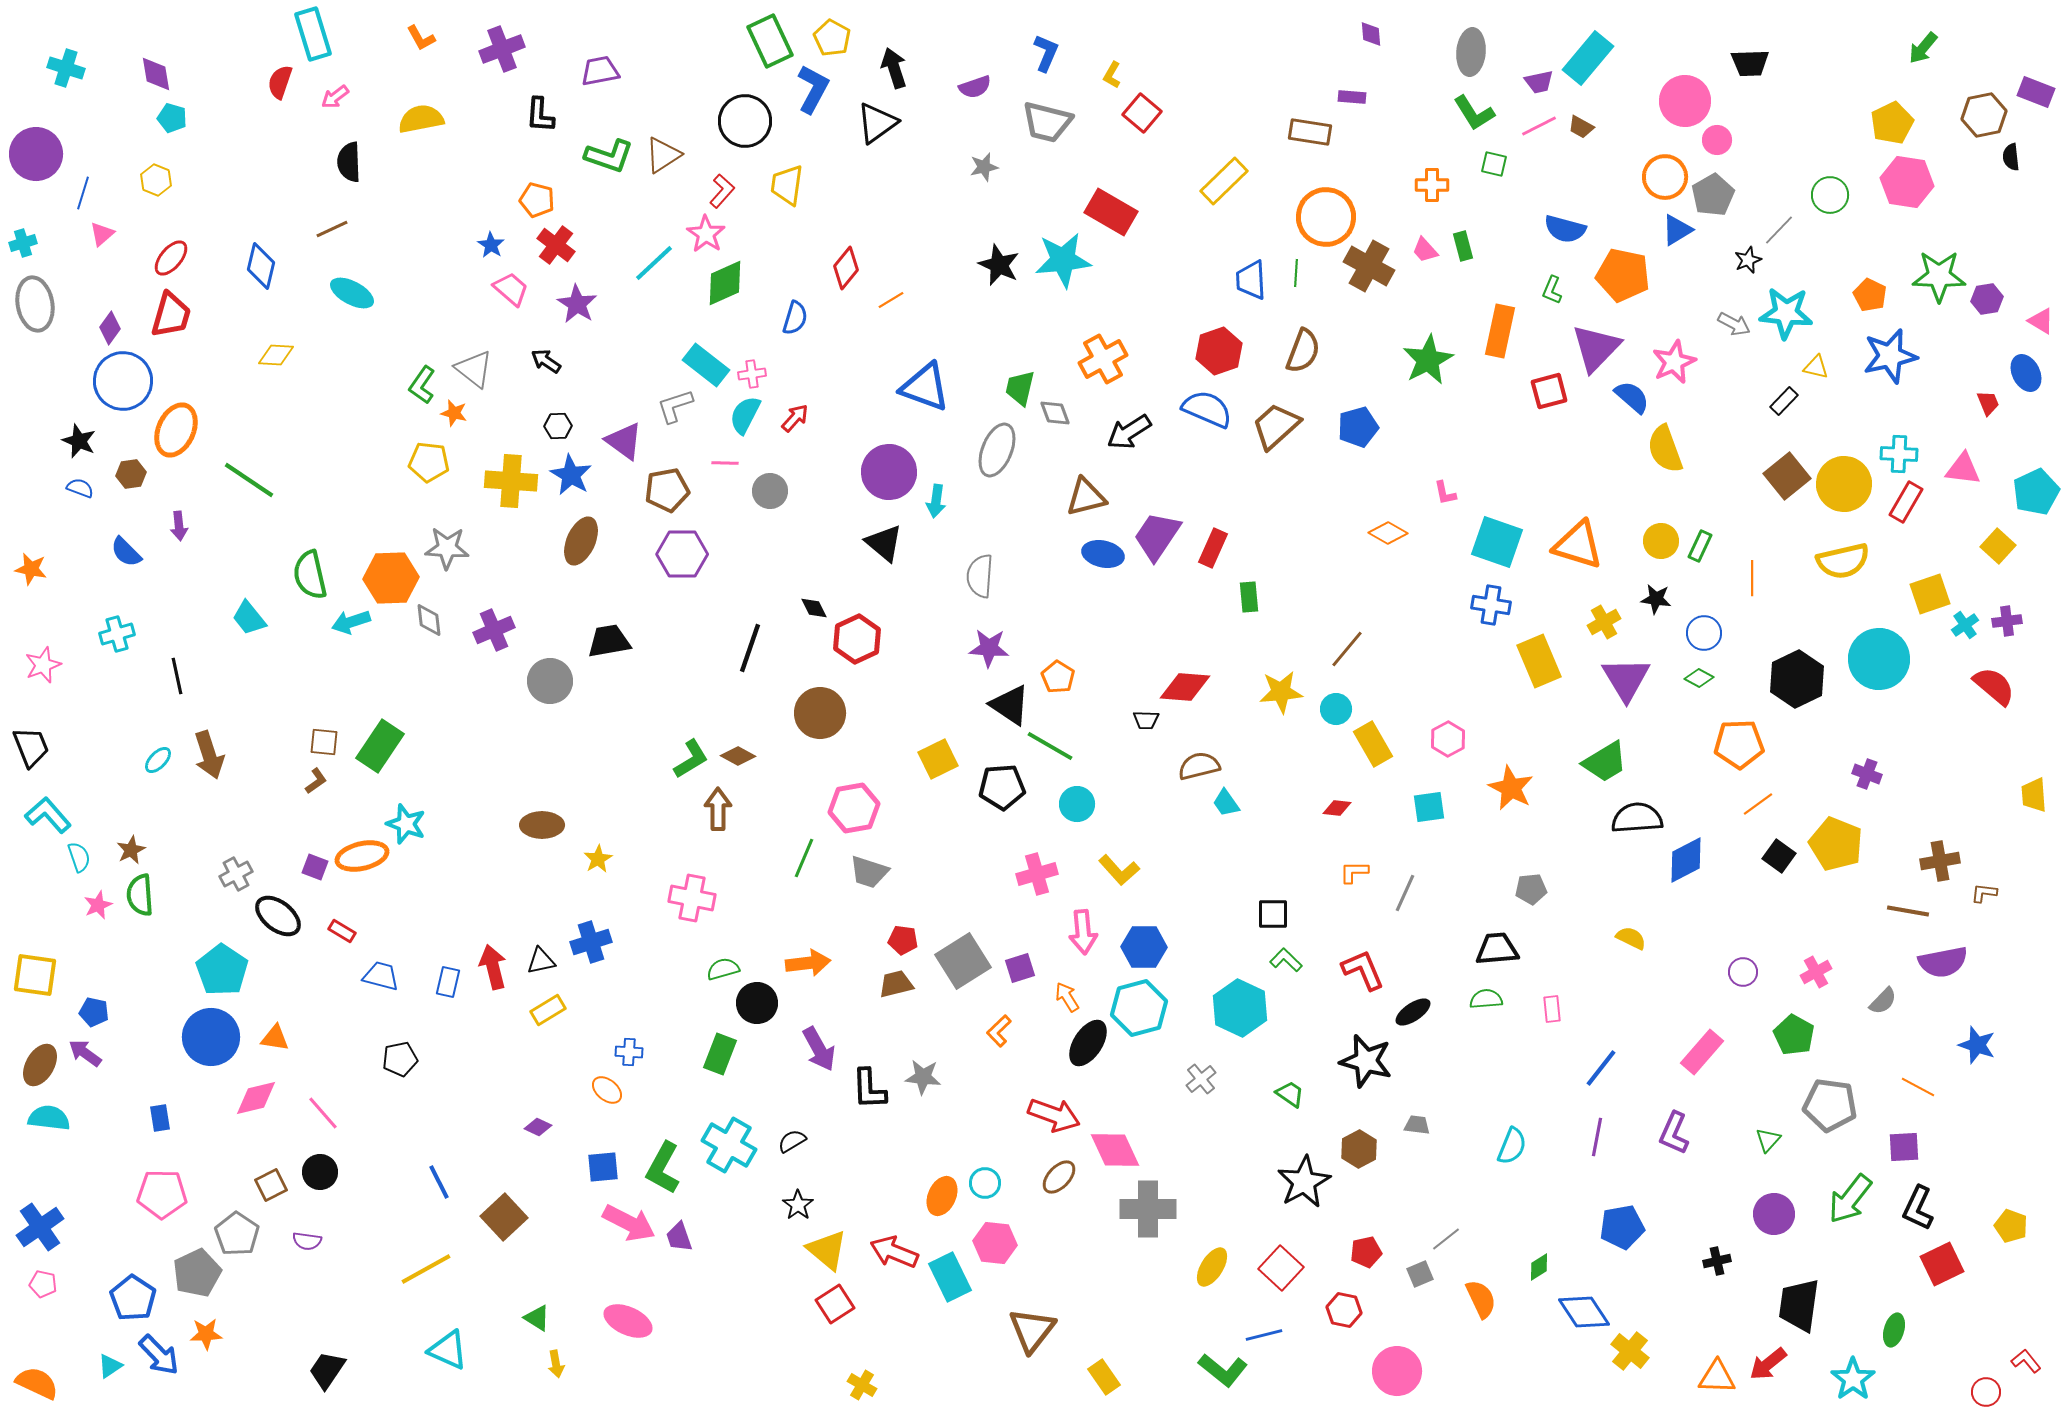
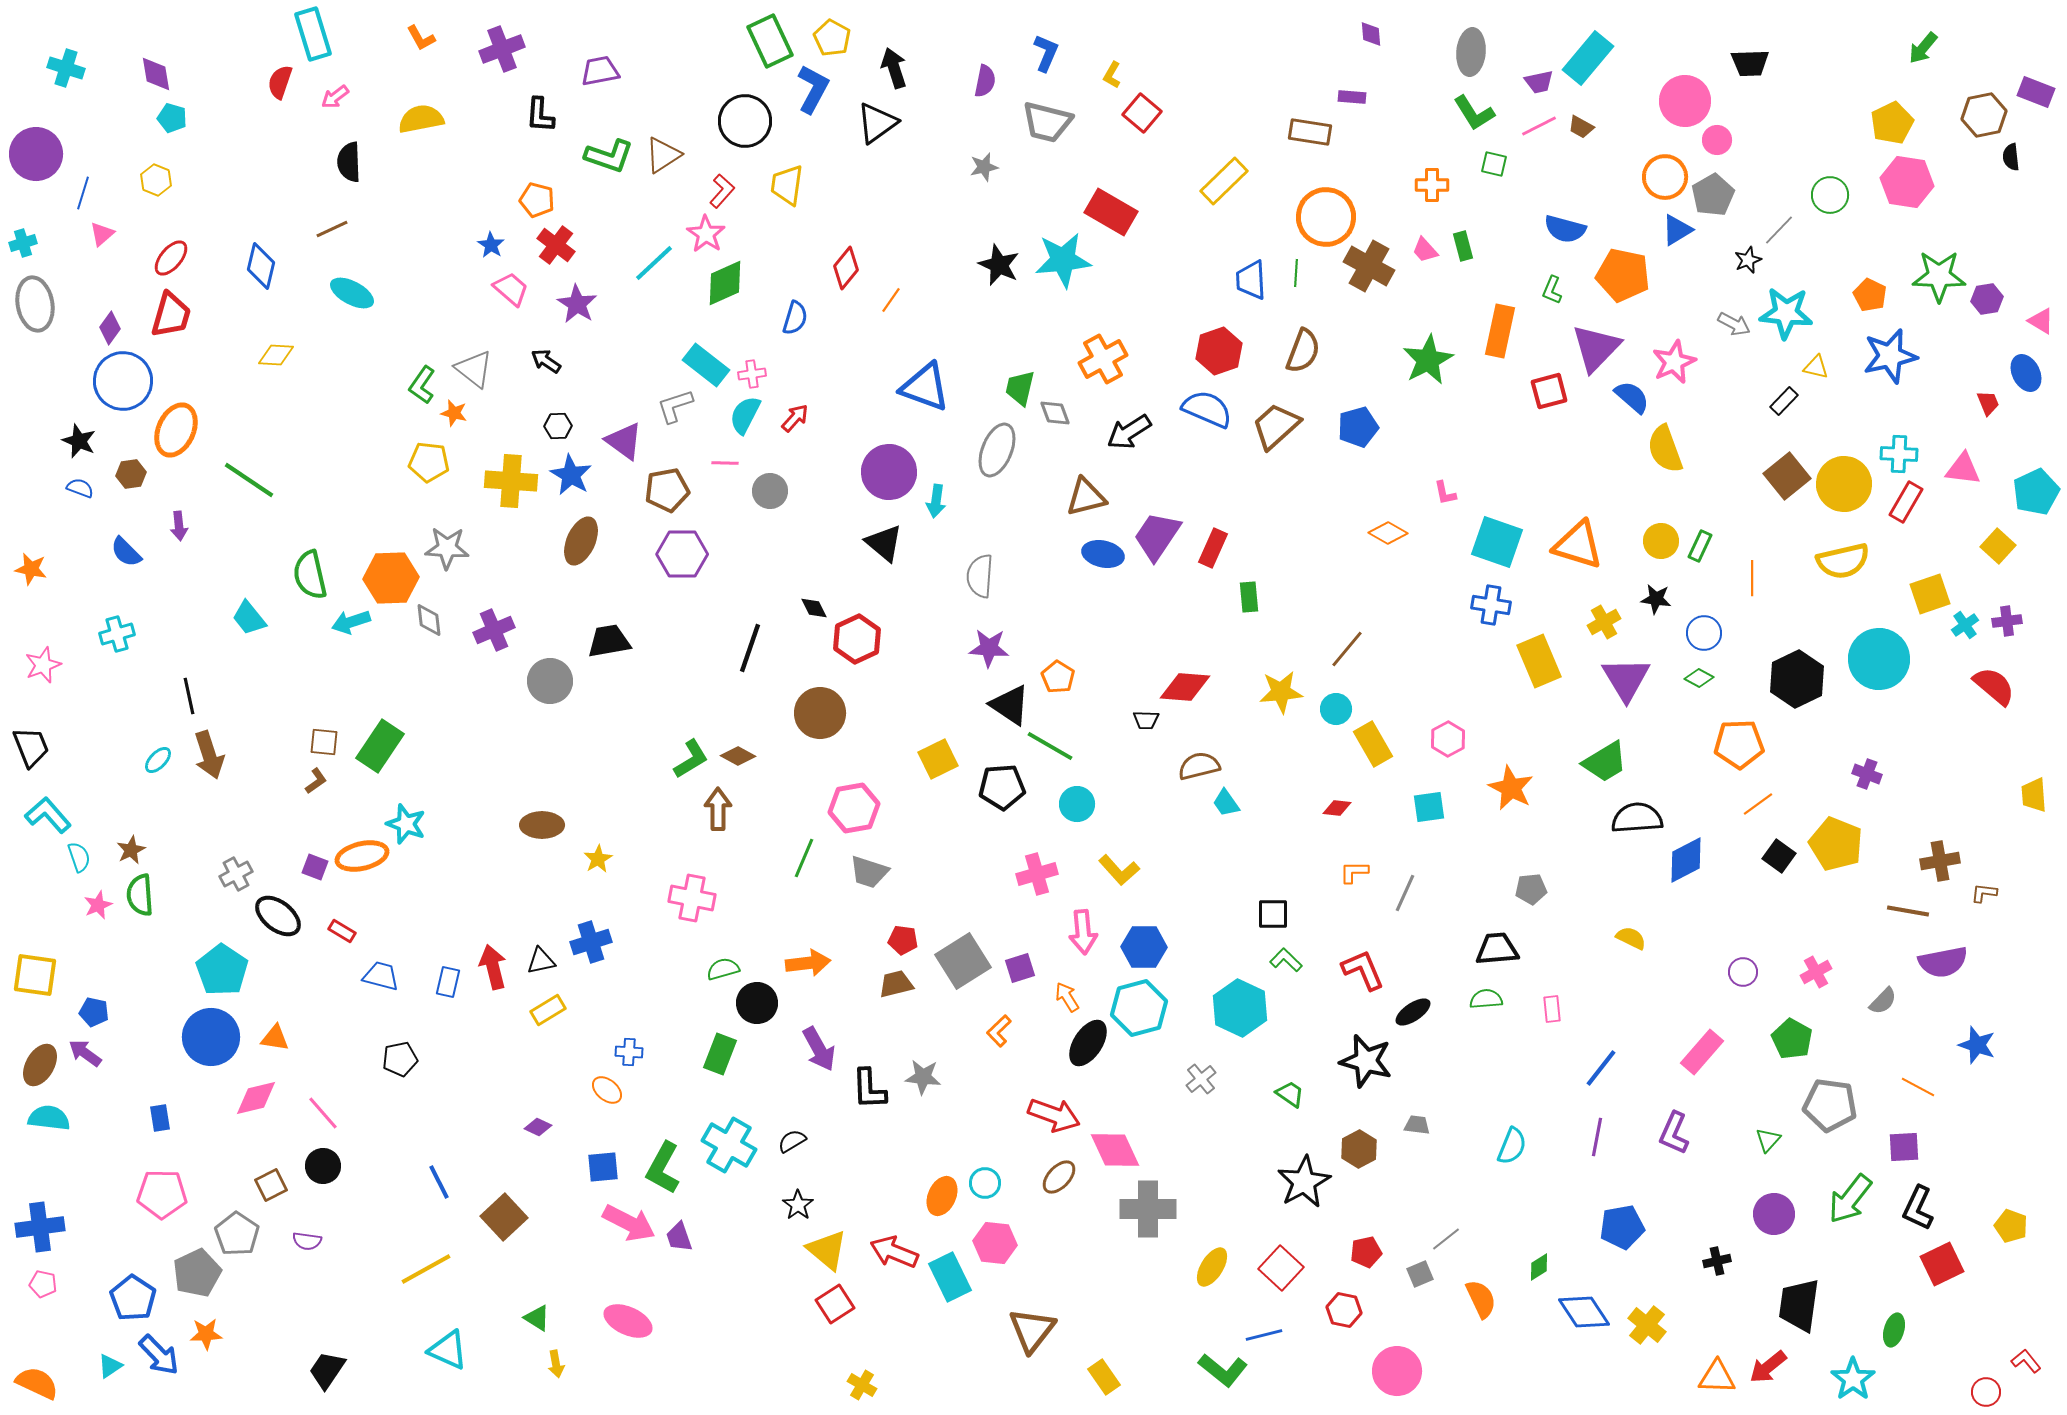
purple semicircle at (975, 87): moved 10 px right, 6 px up; rotated 60 degrees counterclockwise
orange line at (891, 300): rotated 24 degrees counterclockwise
black line at (177, 676): moved 12 px right, 20 px down
green pentagon at (1794, 1035): moved 2 px left, 4 px down
black circle at (320, 1172): moved 3 px right, 6 px up
blue cross at (40, 1227): rotated 27 degrees clockwise
yellow cross at (1630, 1351): moved 17 px right, 26 px up
red arrow at (1768, 1364): moved 3 px down
